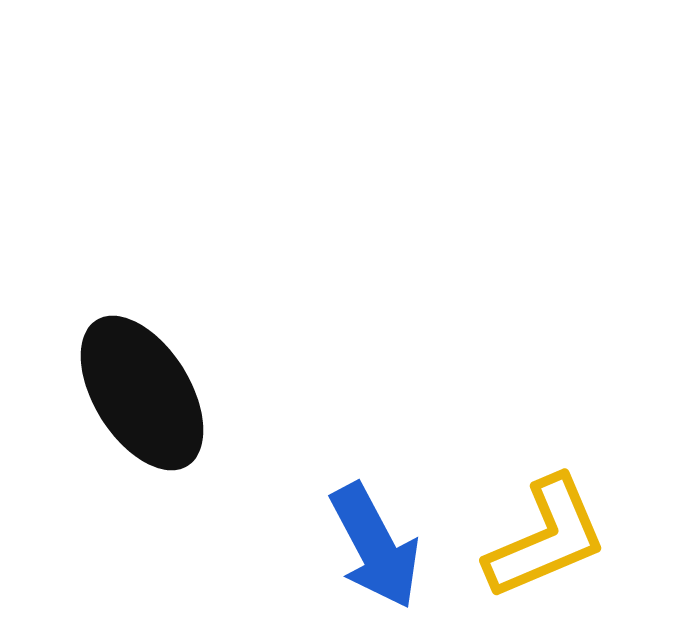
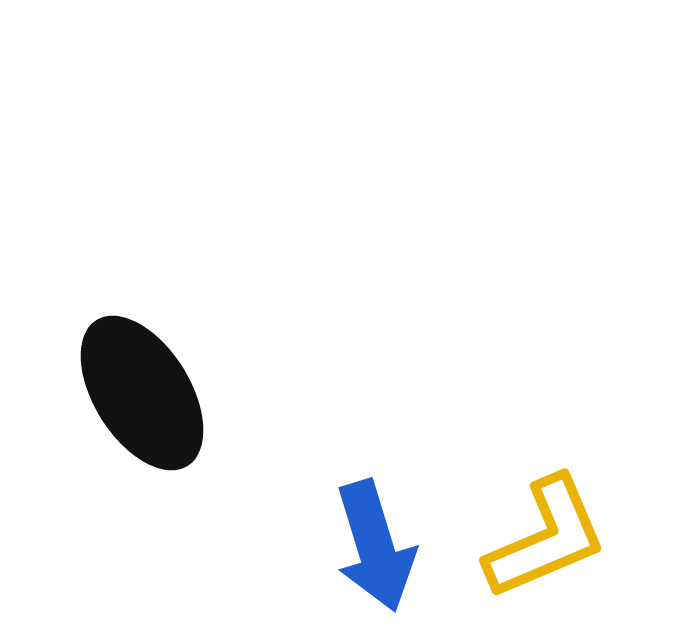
blue arrow: rotated 11 degrees clockwise
